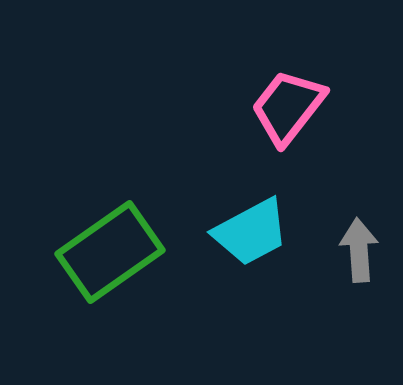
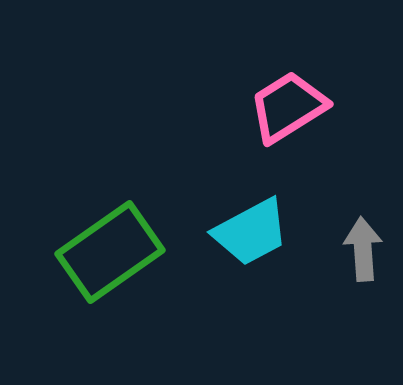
pink trapezoid: rotated 20 degrees clockwise
gray arrow: moved 4 px right, 1 px up
